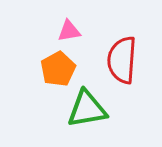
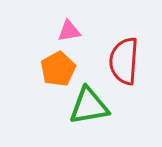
red semicircle: moved 2 px right, 1 px down
green triangle: moved 2 px right, 3 px up
